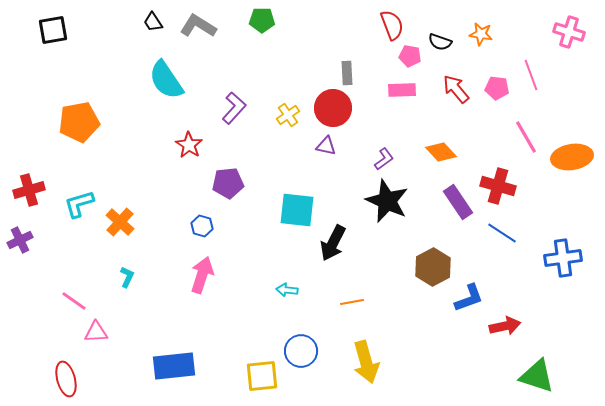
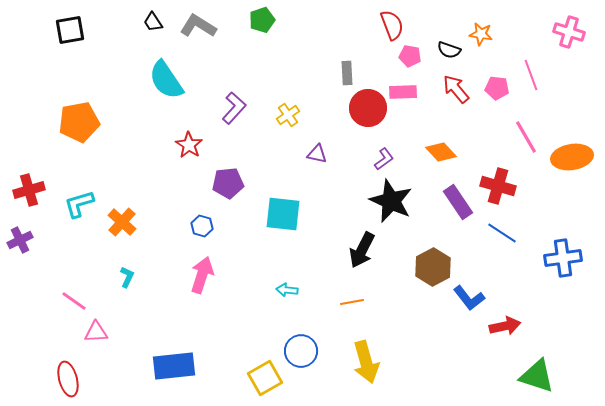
green pentagon at (262, 20): rotated 20 degrees counterclockwise
black square at (53, 30): moved 17 px right
black semicircle at (440, 42): moved 9 px right, 8 px down
pink rectangle at (402, 90): moved 1 px right, 2 px down
red circle at (333, 108): moved 35 px right
purple triangle at (326, 146): moved 9 px left, 8 px down
black star at (387, 201): moved 4 px right
cyan square at (297, 210): moved 14 px left, 4 px down
orange cross at (120, 222): moved 2 px right
black arrow at (333, 243): moved 29 px right, 7 px down
blue L-shape at (469, 298): rotated 72 degrees clockwise
yellow square at (262, 376): moved 3 px right, 2 px down; rotated 24 degrees counterclockwise
red ellipse at (66, 379): moved 2 px right
